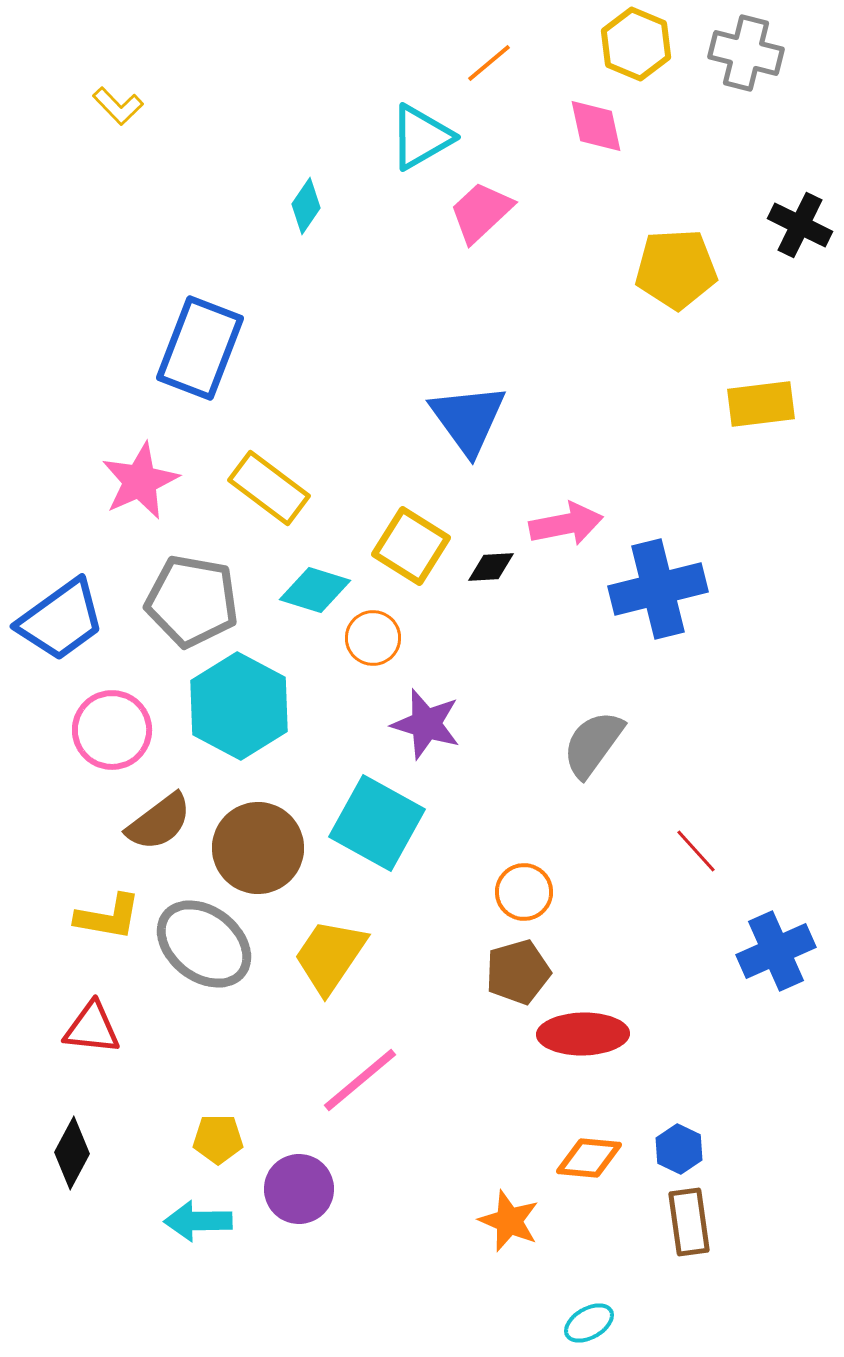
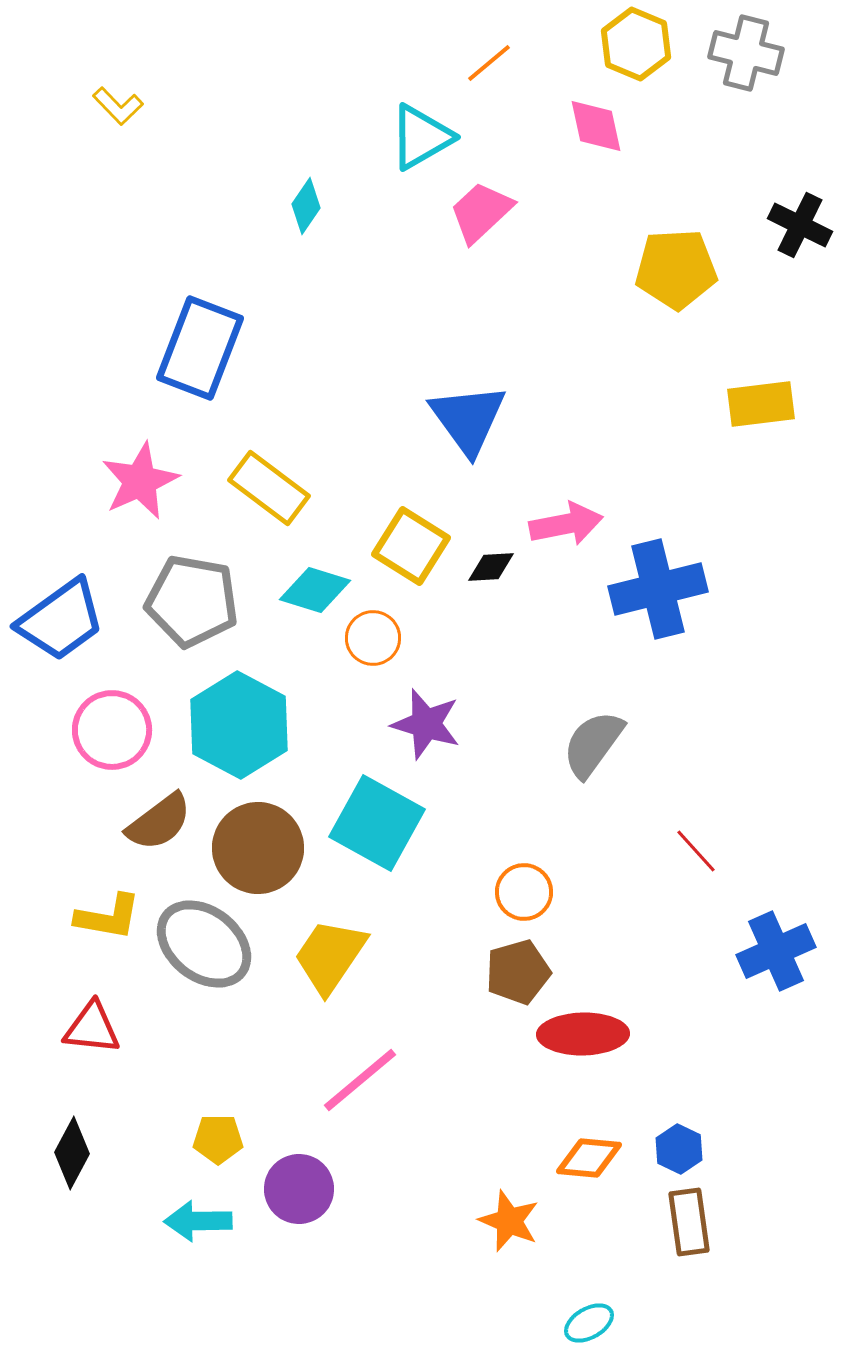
cyan hexagon at (239, 706): moved 19 px down
